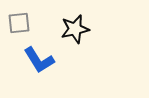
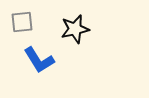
gray square: moved 3 px right, 1 px up
